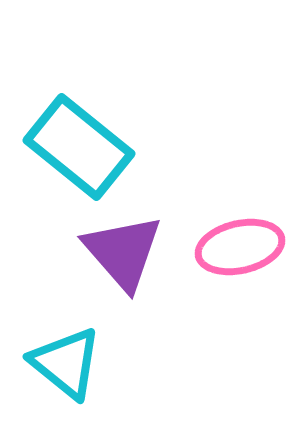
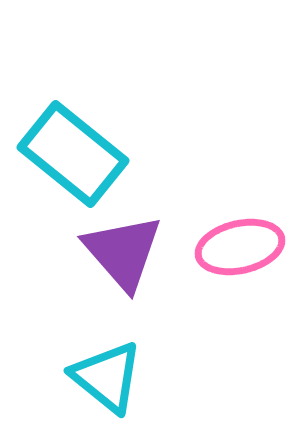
cyan rectangle: moved 6 px left, 7 px down
cyan triangle: moved 41 px right, 14 px down
